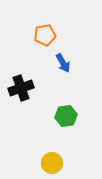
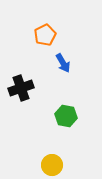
orange pentagon: rotated 15 degrees counterclockwise
green hexagon: rotated 20 degrees clockwise
yellow circle: moved 2 px down
